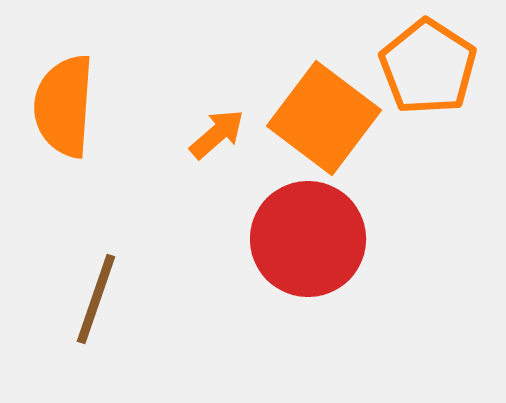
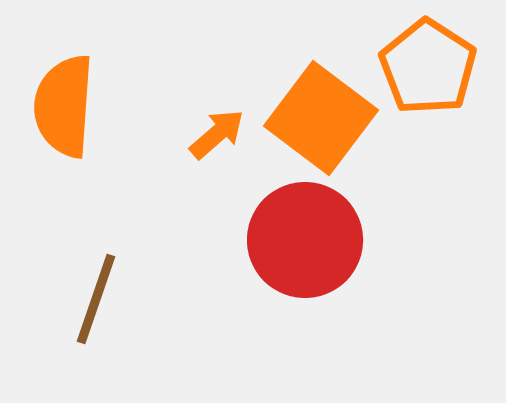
orange square: moved 3 px left
red circle: moved 3 px left, 1 px down
